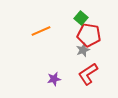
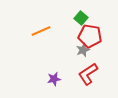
red pentagon: moved 1 px right, 1 px down
